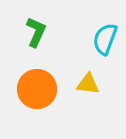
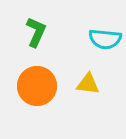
cyan semicircle: rotated 104 degrees counterclockwise
orange circle: moved 3 px up
